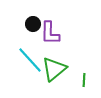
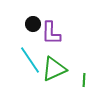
purple L-shape: moved 1 px right
cyan line: rotated 8 degrees clockwise
green triangle: rotated 16 degrees clockwise
